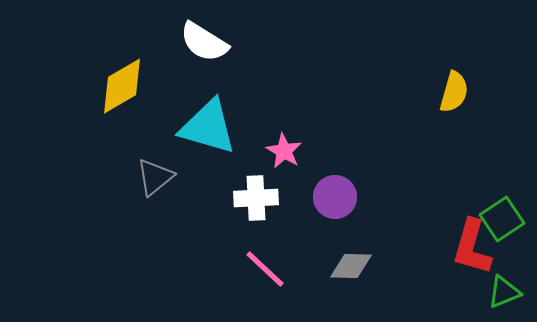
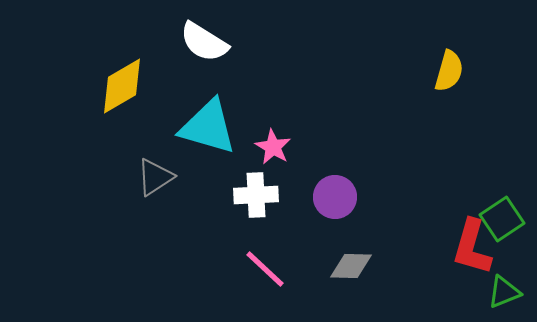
yellow semicircle: moved 5 px left, 21 px up
pink star: moved 11 px left, 4 px up
gray triangle: rotated 6 degrees clockwise
white cross: moved 3 px up
